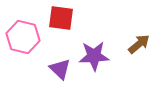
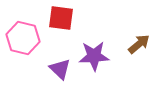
pink hexagon: moved 1 px down
